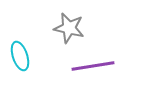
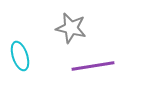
gray star: moved 2 px right
